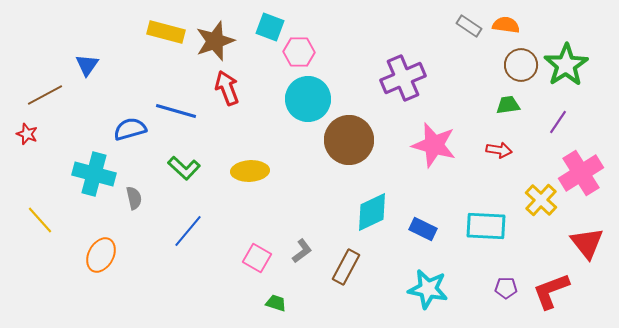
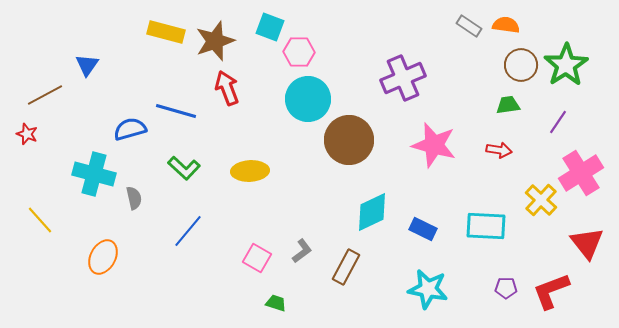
orange ellipse at (101, 255): moved 2 px right, 2 px down
